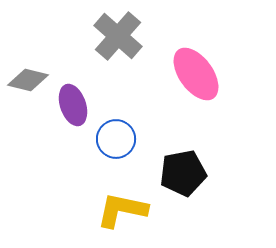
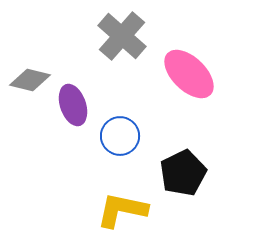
gray cross: moved 4 px right
pink ellipse: moved 7 px left; rotated 10 degrees counterclockwise
gray diamond: moved 2 px right
blue circle: moved 4 px right, 3 px up
black pentagon: rotated 15 degrees counterclockwise
